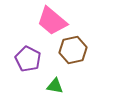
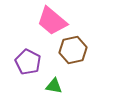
purple pentagon: moved 3 px down
green triangle: moved 1 px left
